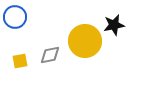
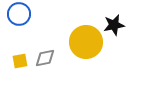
blue circle: moved 4 px right, 3 px up
yellow circle: moved 1 px right, 1 px down
gray diamond: moved 5 px left, 3 px down
